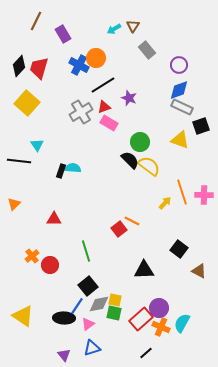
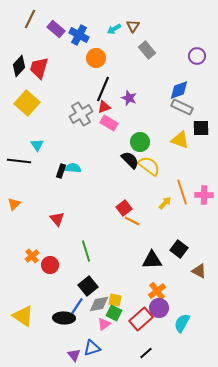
brown line at (36, 21): moved 6 px left, 2 px up
purple rectangle at (63, 34): moved 7 px left, 5 px up; rotated 18 degrees counterclockwise
blue cross at (79, 65): moved 30 px up
purple circle at (179, 65): moved 18 px right, 9 px up
black line at (103, 85): moved 4 px down; rotated 35 degrees counterclockwise
gray cross at (81, 112): moved 2 px down
black square at (201, 126): moved 2 px down; rotated 18 degrees clockwise
red triangle at (54, 219): moved 3 px right; rotated 49 degrees clockwise
red square at (119, 229): moved 5 px right, 21 px up
black triangle at (144, 270): moved 8 px right, 10 px up
green square at (114, 313): rotated 14 degrees clockwise
pink triangle at (88, 324): moved 16 px right
orange cross at (161, 327): moved 4 px left, 36 px up; rotated 30 degrees clockwise
purple triangle at (64, 355): moved 10 px right
